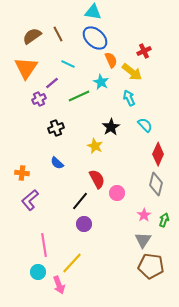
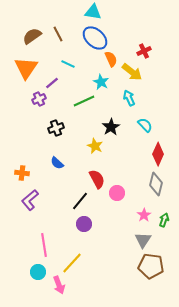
orange semicircle: moved 1 px up
green line: moved 5 px right, 5 px down
